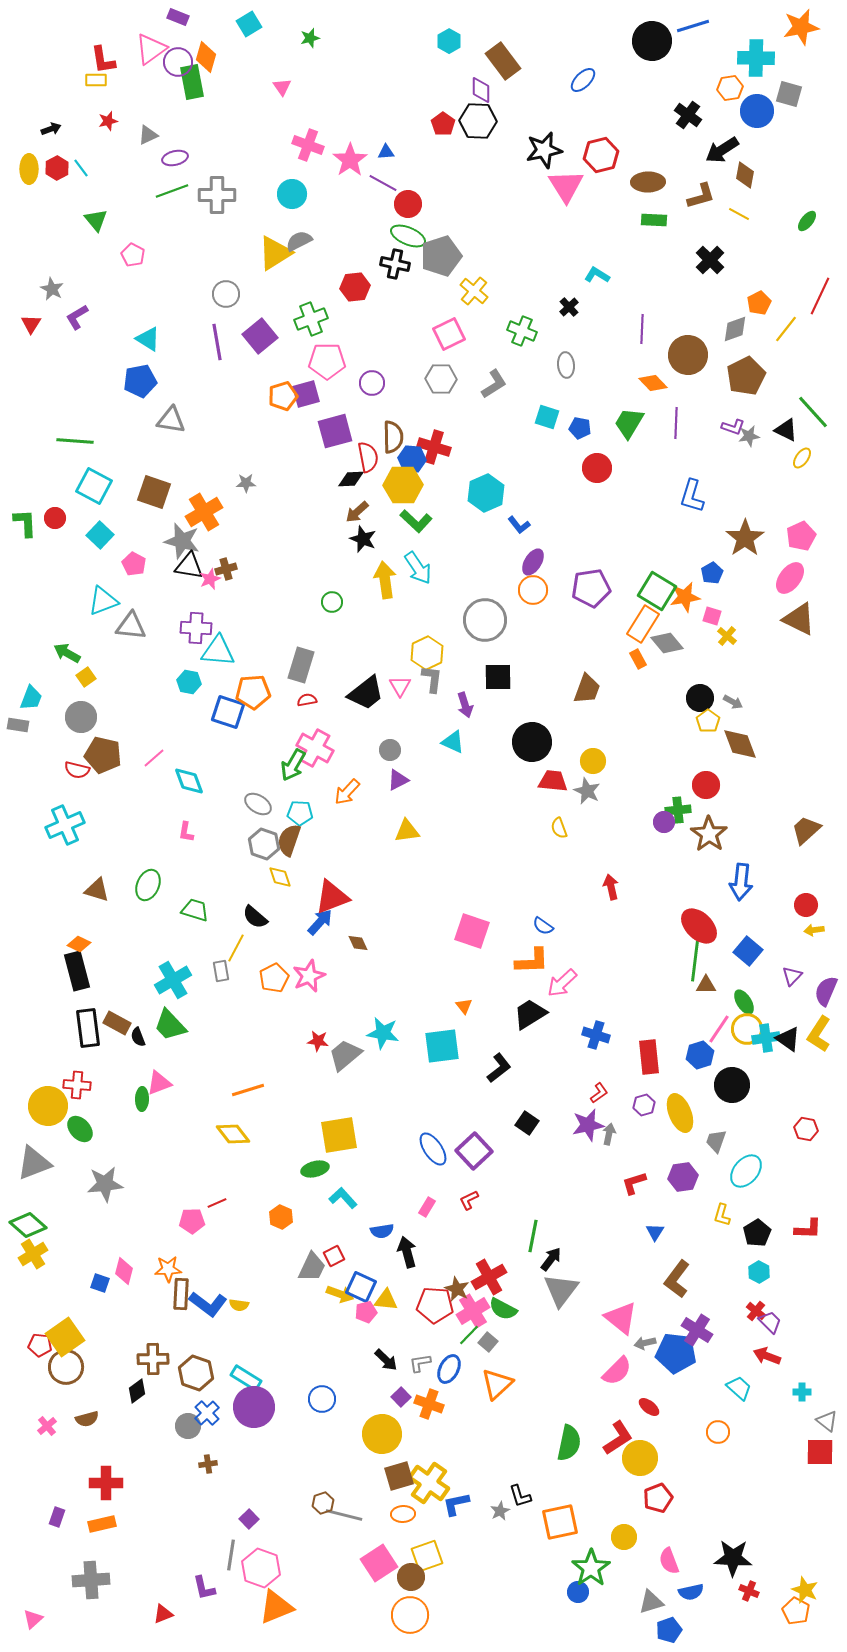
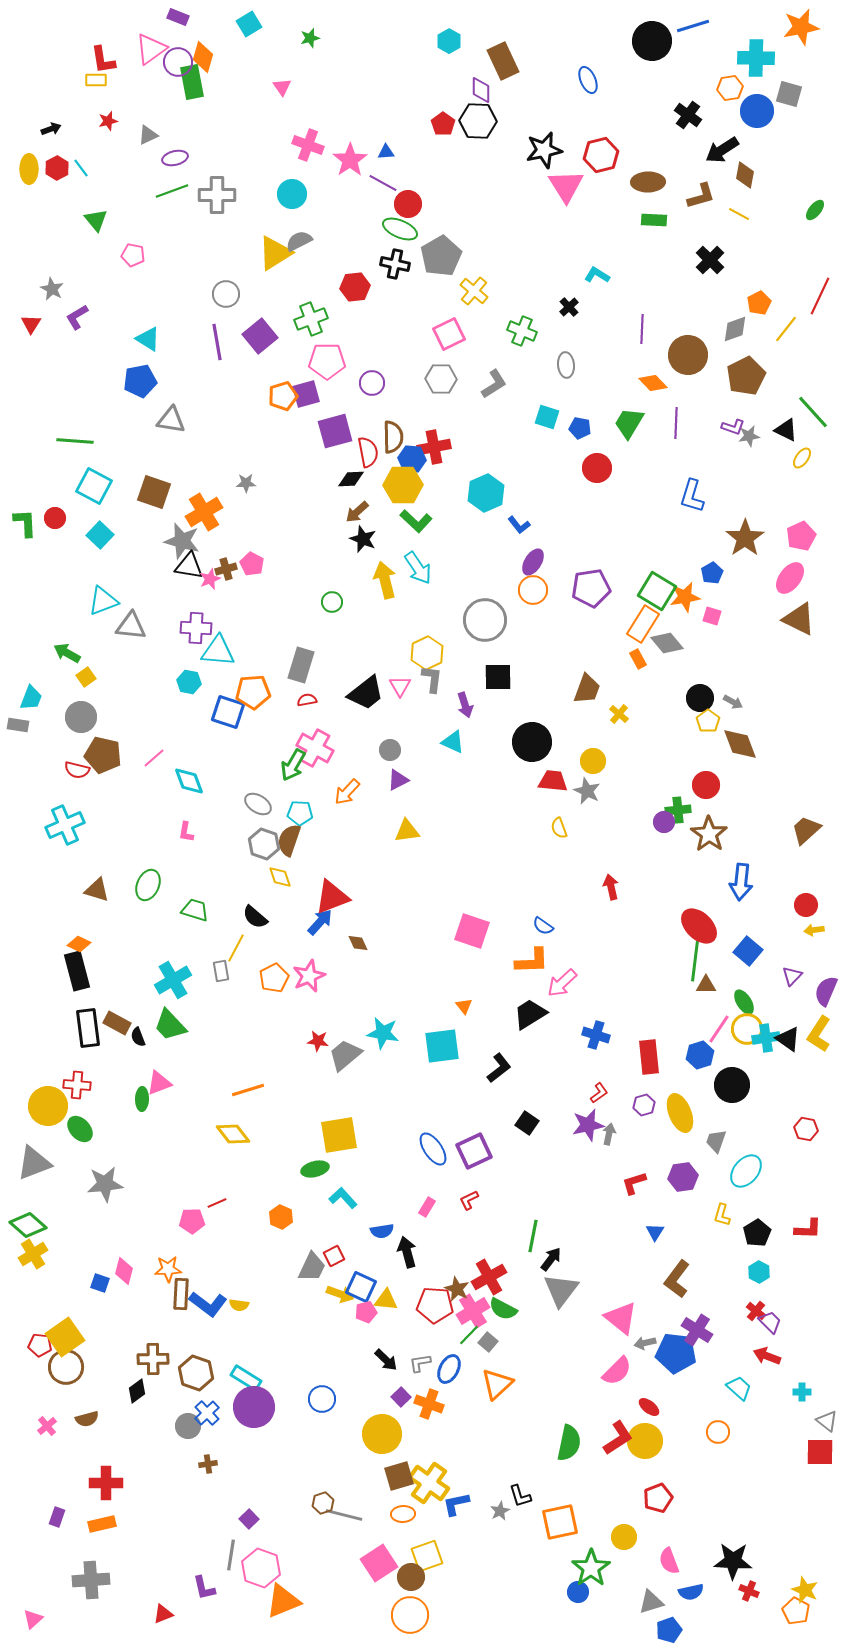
orange diamond at (206, 57): moved 3 px left
brown rectangle at (503, 61): rotated 12 degrees clockwise
blue ellipse at (583, 80): moved 5 px right; rotated 68 degrees counterclockwise
green ellipse at (807, 221): moved 8 px right, 11 px up
green ellipse at (408, 236): moved 8 px left, 7 px up
pink pentagon at (133, 255): rotated 15 degrees counterclockwise
gray pentagon at (441, 256): rotated 12 degrees counterclockwise
red cross at (434, 447): rotated 28 degrees counterclockwise
red semicircle at (368, 457): moved 5 px up
pink pentagon at (134, 564): moved 118 px right
yellow arrow at (385, 580): rotated 6 degrees counterclockwise
yellow cross at (727, 636): moved 108 px left, 78 px down
purple square at (474, 1151): rotated 18 degrees clockwise
yellow circle at (640, 1458): moved 5 px right, 17 px up
black star at (733, 1558): moved 3 px down
orange triangle at (276, 1607): moved 7 px right, 6 px up
